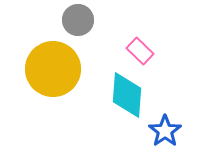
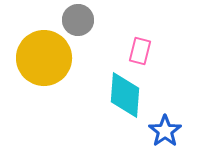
pink rectangle: rotated 60 degrees clockwise
yellow circle: moved 9 px left, 11 px up
cyan diamond: moved 2 px left
